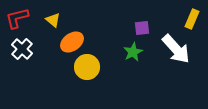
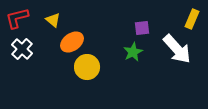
white arrow: moved 1 px right
